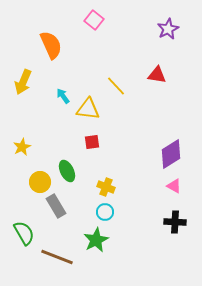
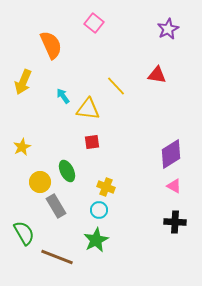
pink square: moved 3 px down
cyan circle: moved 6 px left, 2 px up
